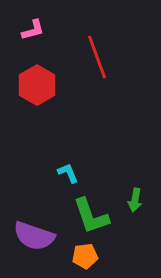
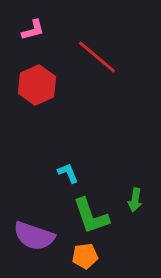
red line: rotated 30 degrees counterclockwise
red hexagon: rotated 6 degrees clockwise
